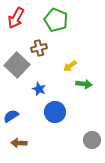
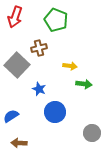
red arrow: moved 1 px left, 1 px up; rotated 10 degrees counterclockwise
yellow arrow: rotated 136 degrees counterclockwise
gray circle: moved 7 px up
